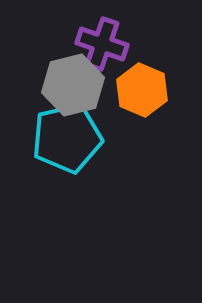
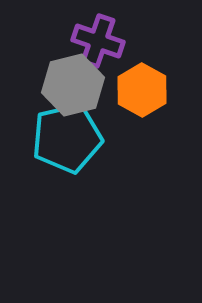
purple cross: moved 4 px left, 3 px up
orange hexagon: rotated 6 degrees clockwise
